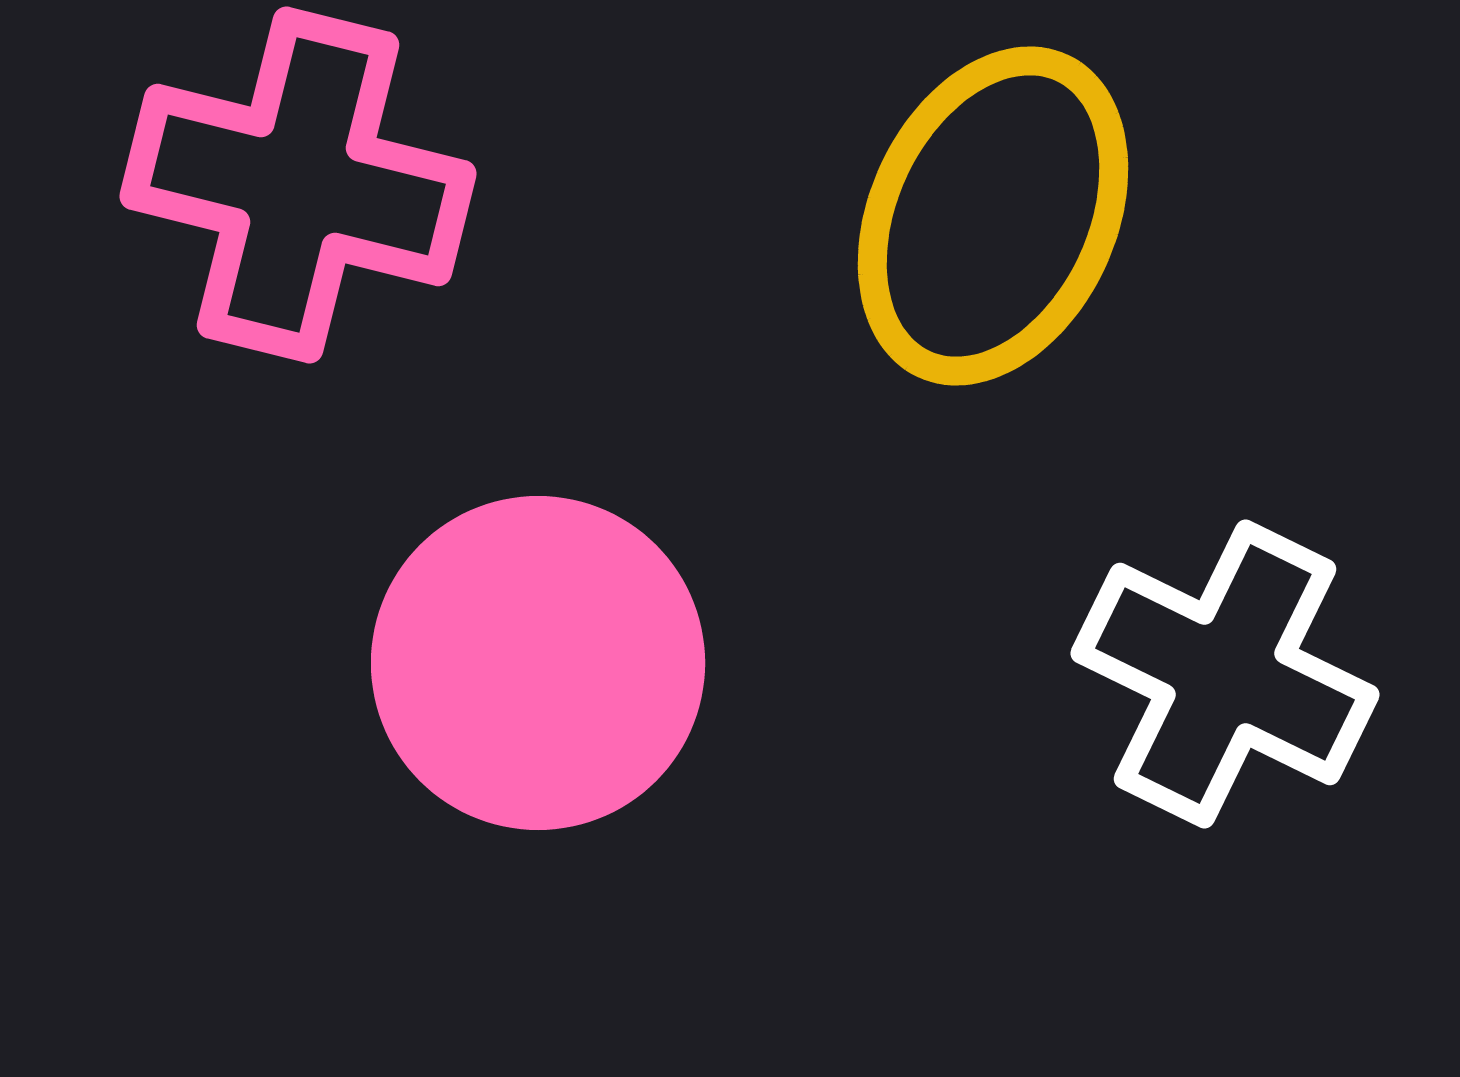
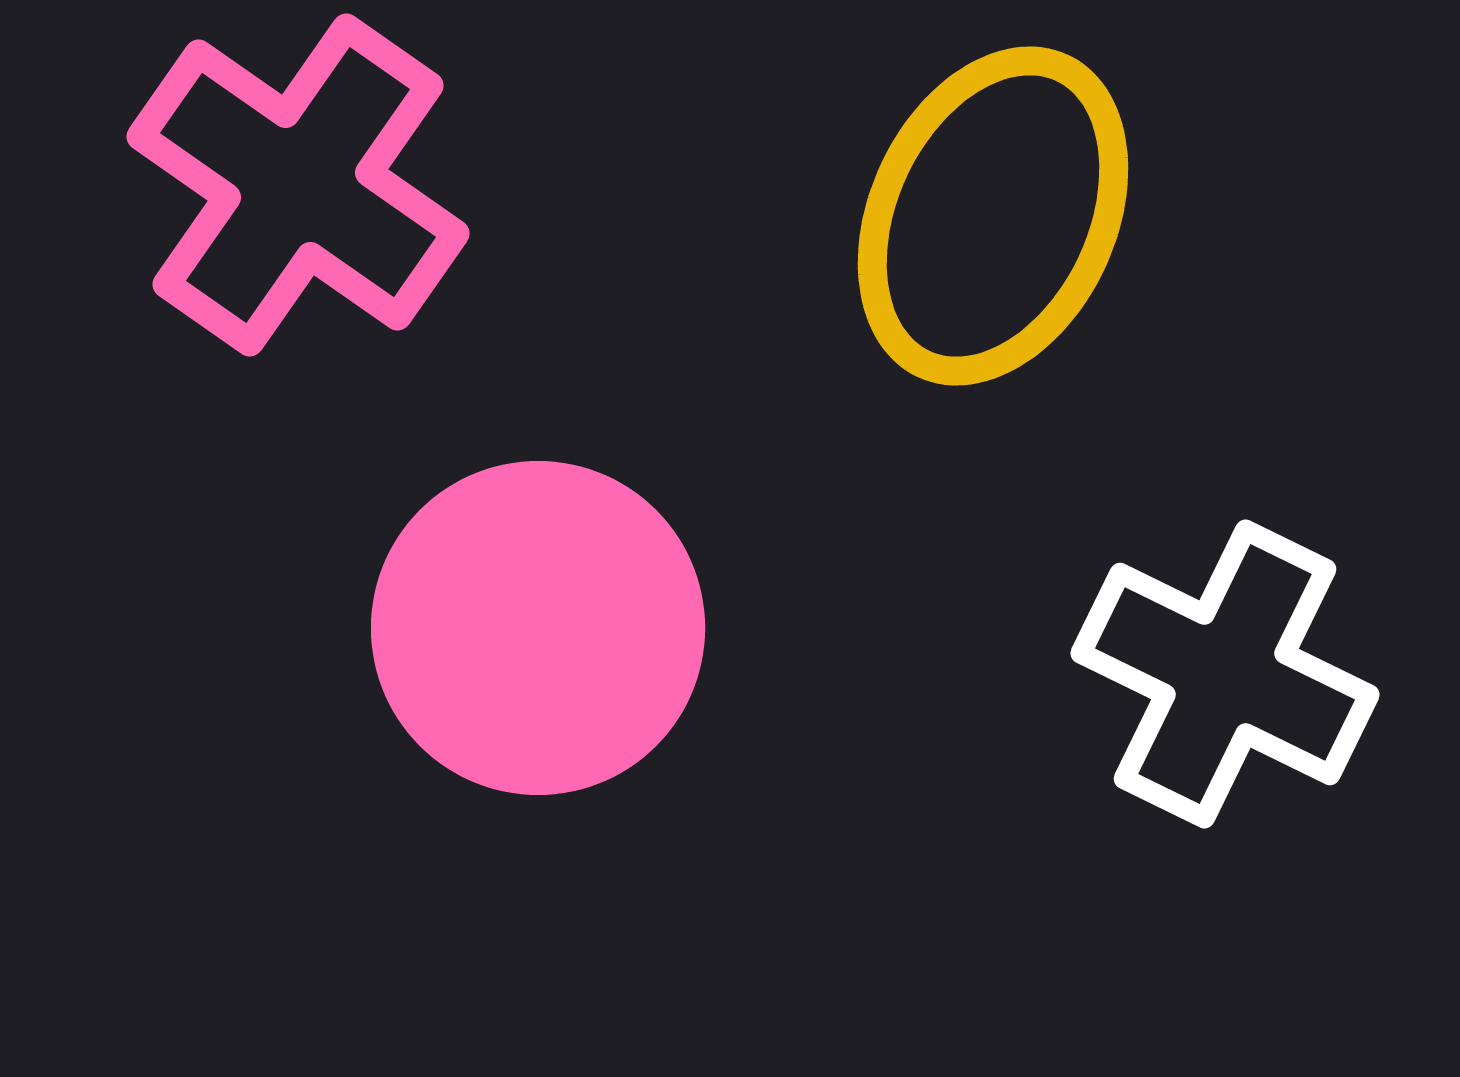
pink cross: rotated 21 degrees clockwise
pink circle: moved 35 px up
